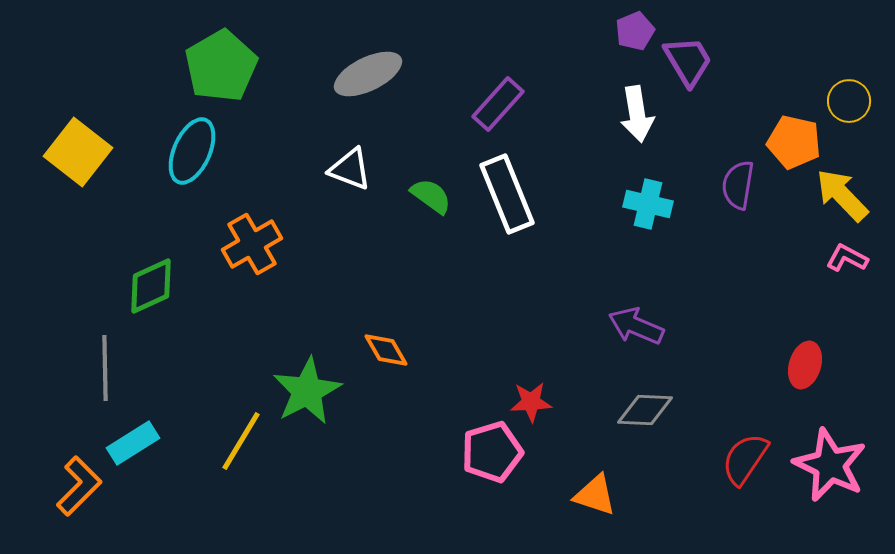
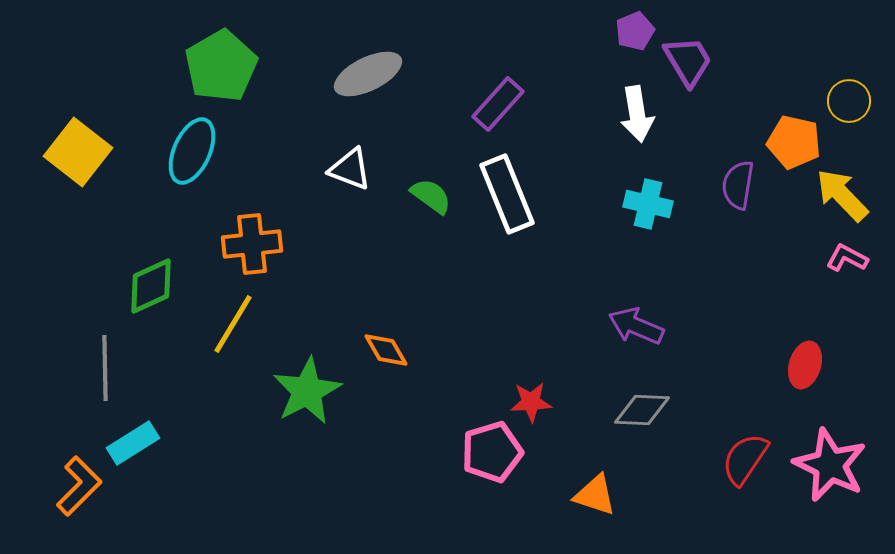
orange cross: rotated 24 degrees clockwise
gray diamond: moved 3 px left
yellow line: moved 8 px left, 117 px up
